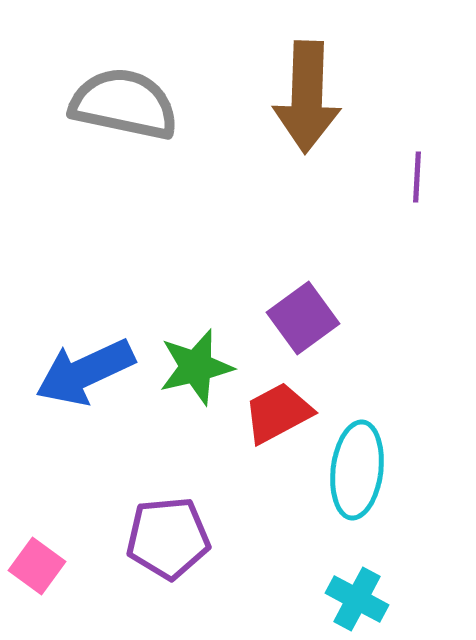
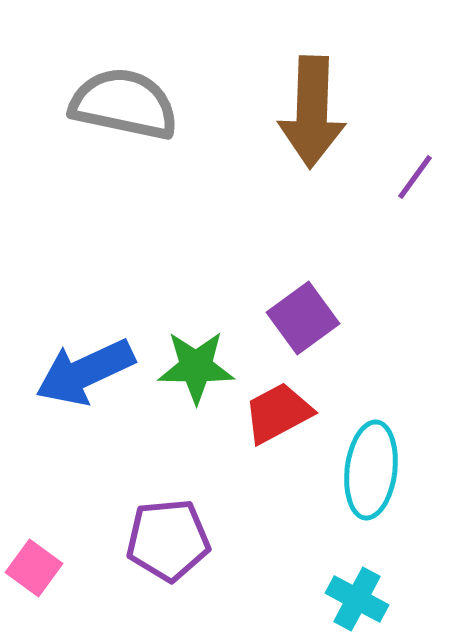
brown arrow: moved 5 px right, 15 px down
purple line: moved 2 px left; rotated 33 degrees clockwise
green star: rotated 14 degrees clockwise
cyan ellipse: moved 14 px right
purple pentagon: moved 2 px down
pink square: moved 3 px left, 2 px down
